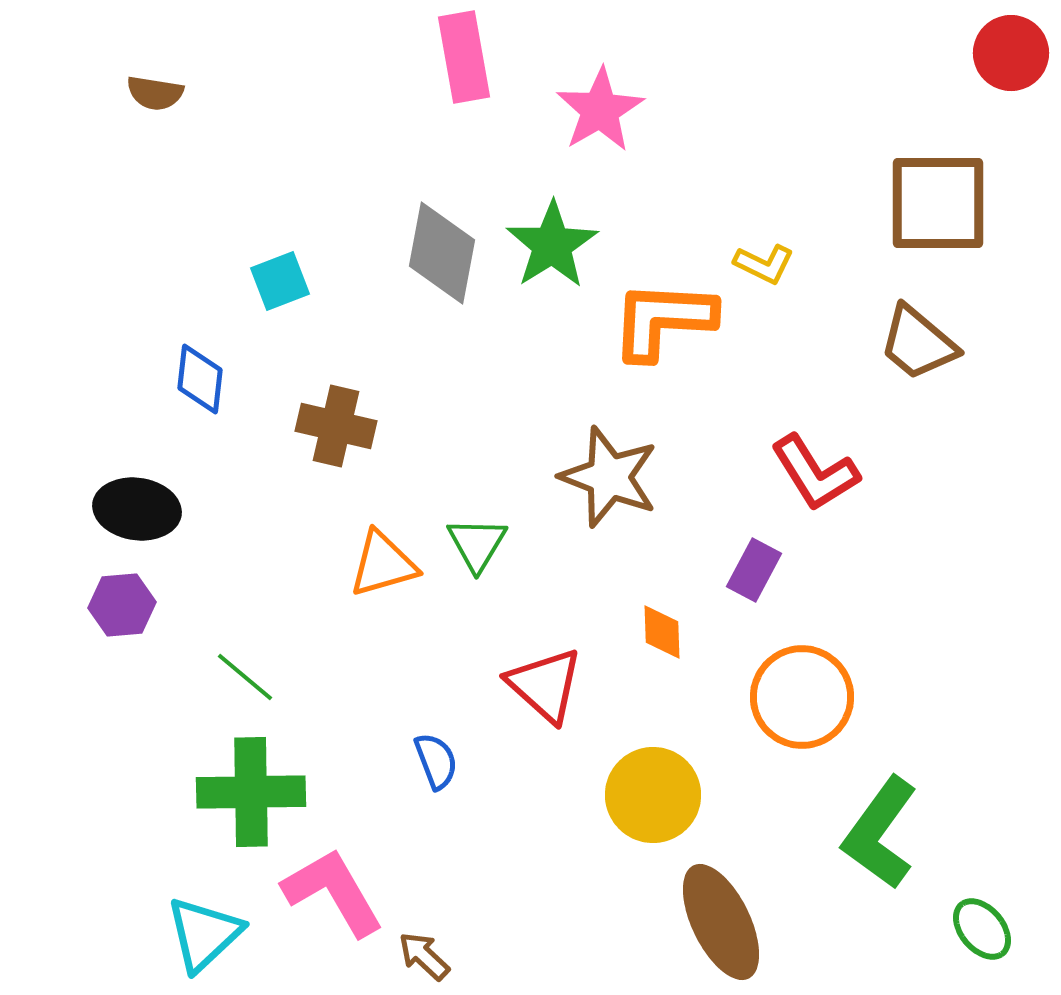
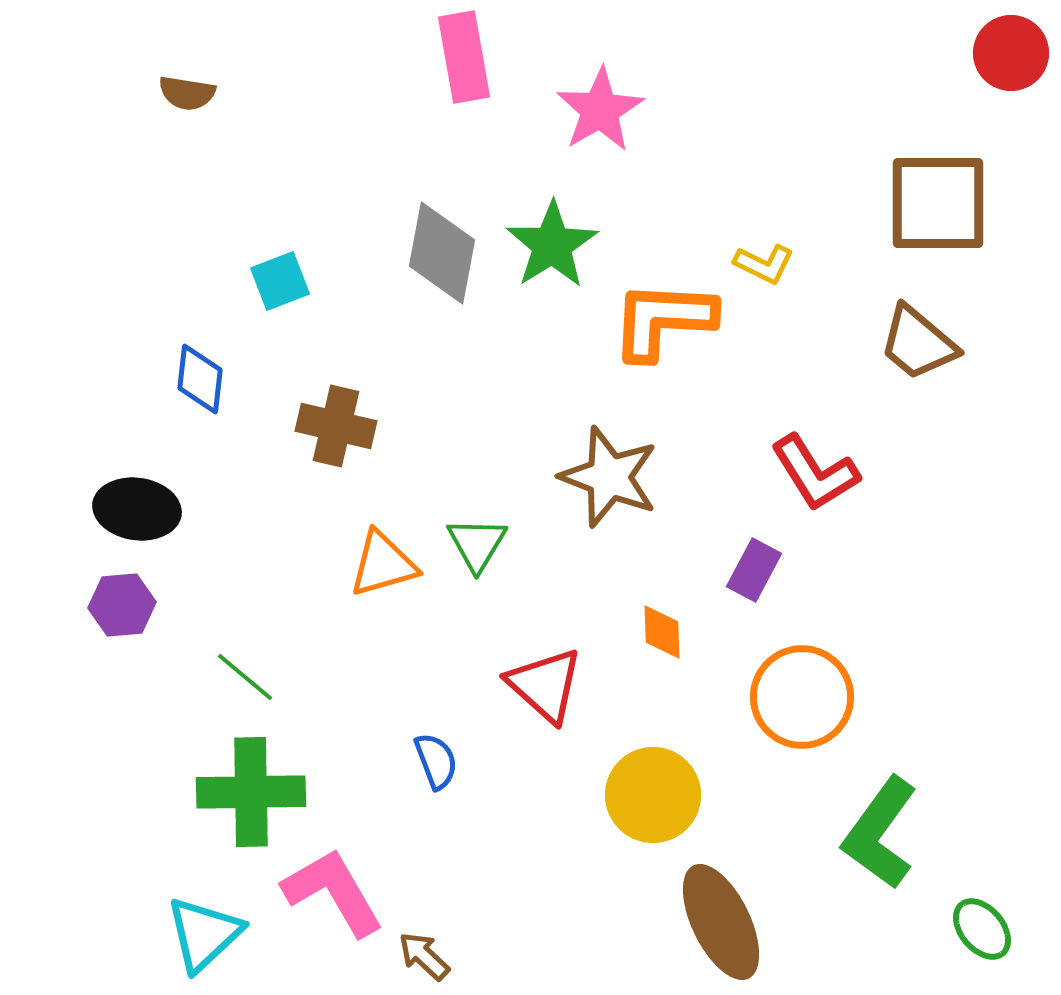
brown semicircle: moved 32 px right
